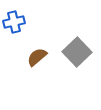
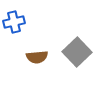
brown semicircle: rotated 145 degrees counterclockwise
